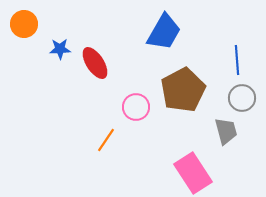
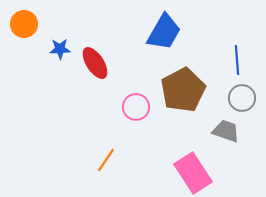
gray trapezoid: rotated 56 degrees counterclockwise
orange line: moved 20 px down
